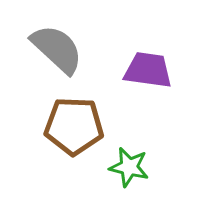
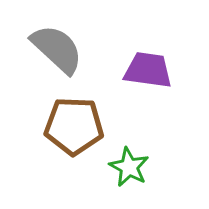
green star: rotated 15 degrees clockwise
